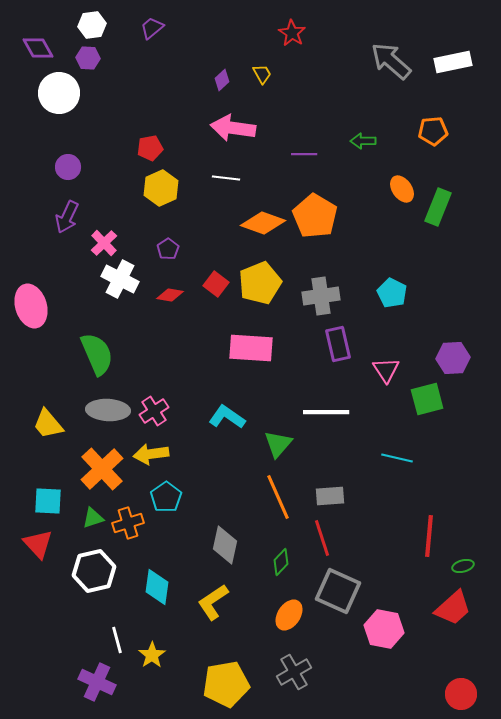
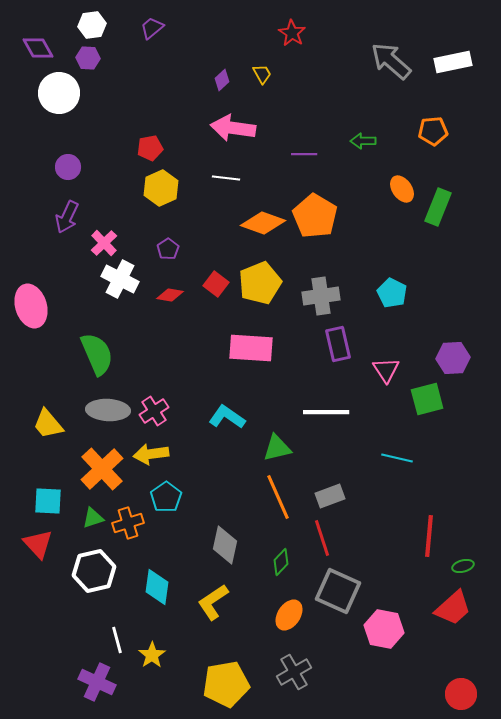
green triangle at (278, 444): moved 1 px left, 4 px down; rotated 36 degrees clockwise
gray rectangle at (330, 496): rotated 16 degrees counterclockwise
